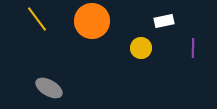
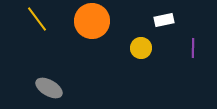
white rectangle: moved 1 px up
